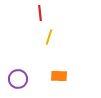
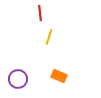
orange rectangle: rotated 21 degrees clockwise
